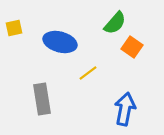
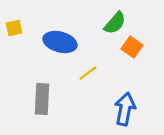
gray rectangle: rotated 12 degrees clockwise
